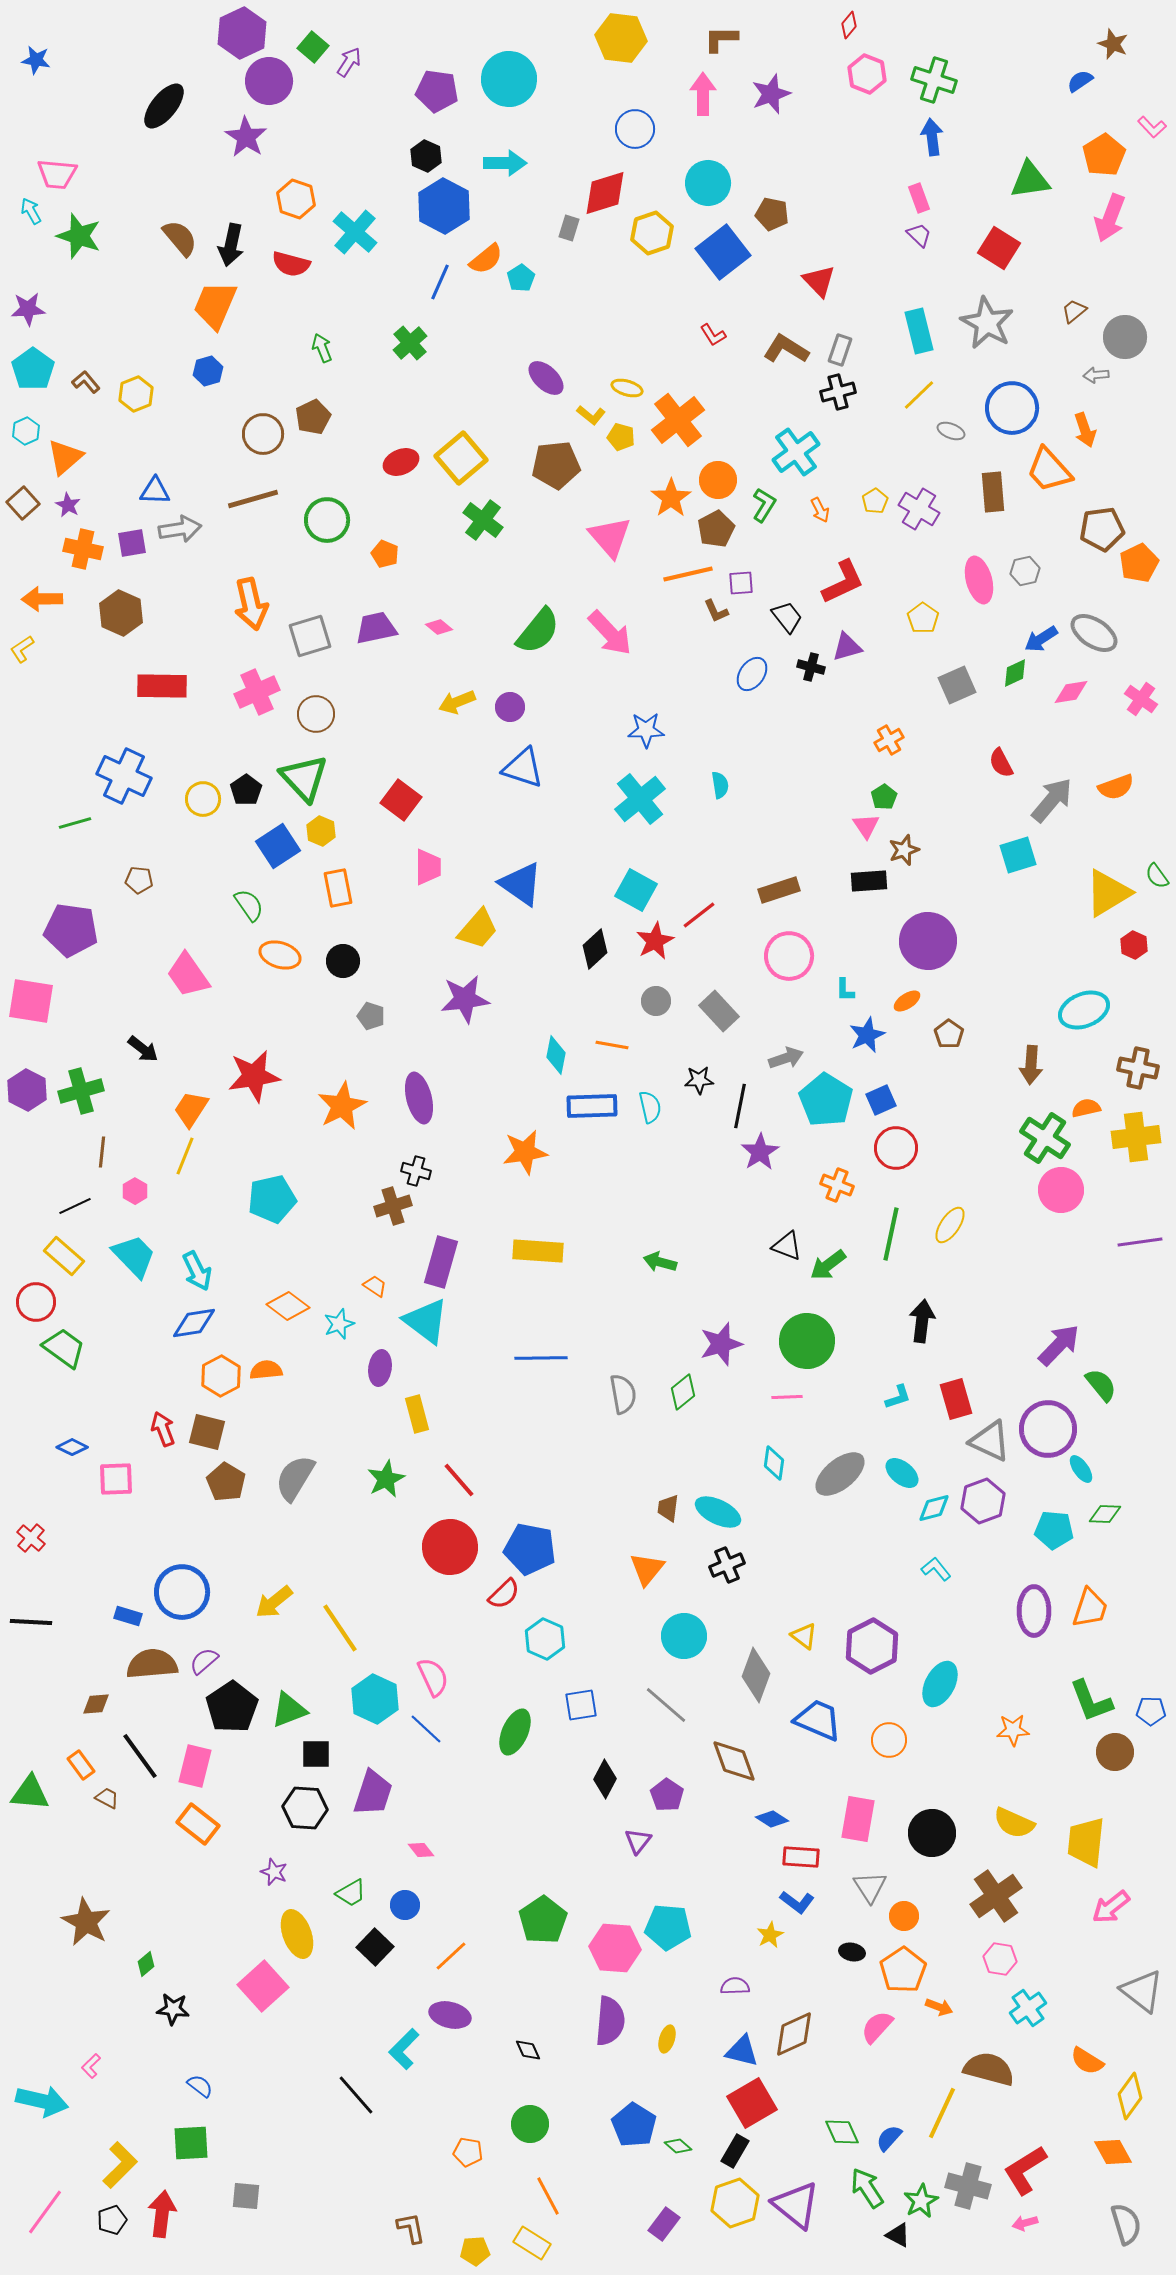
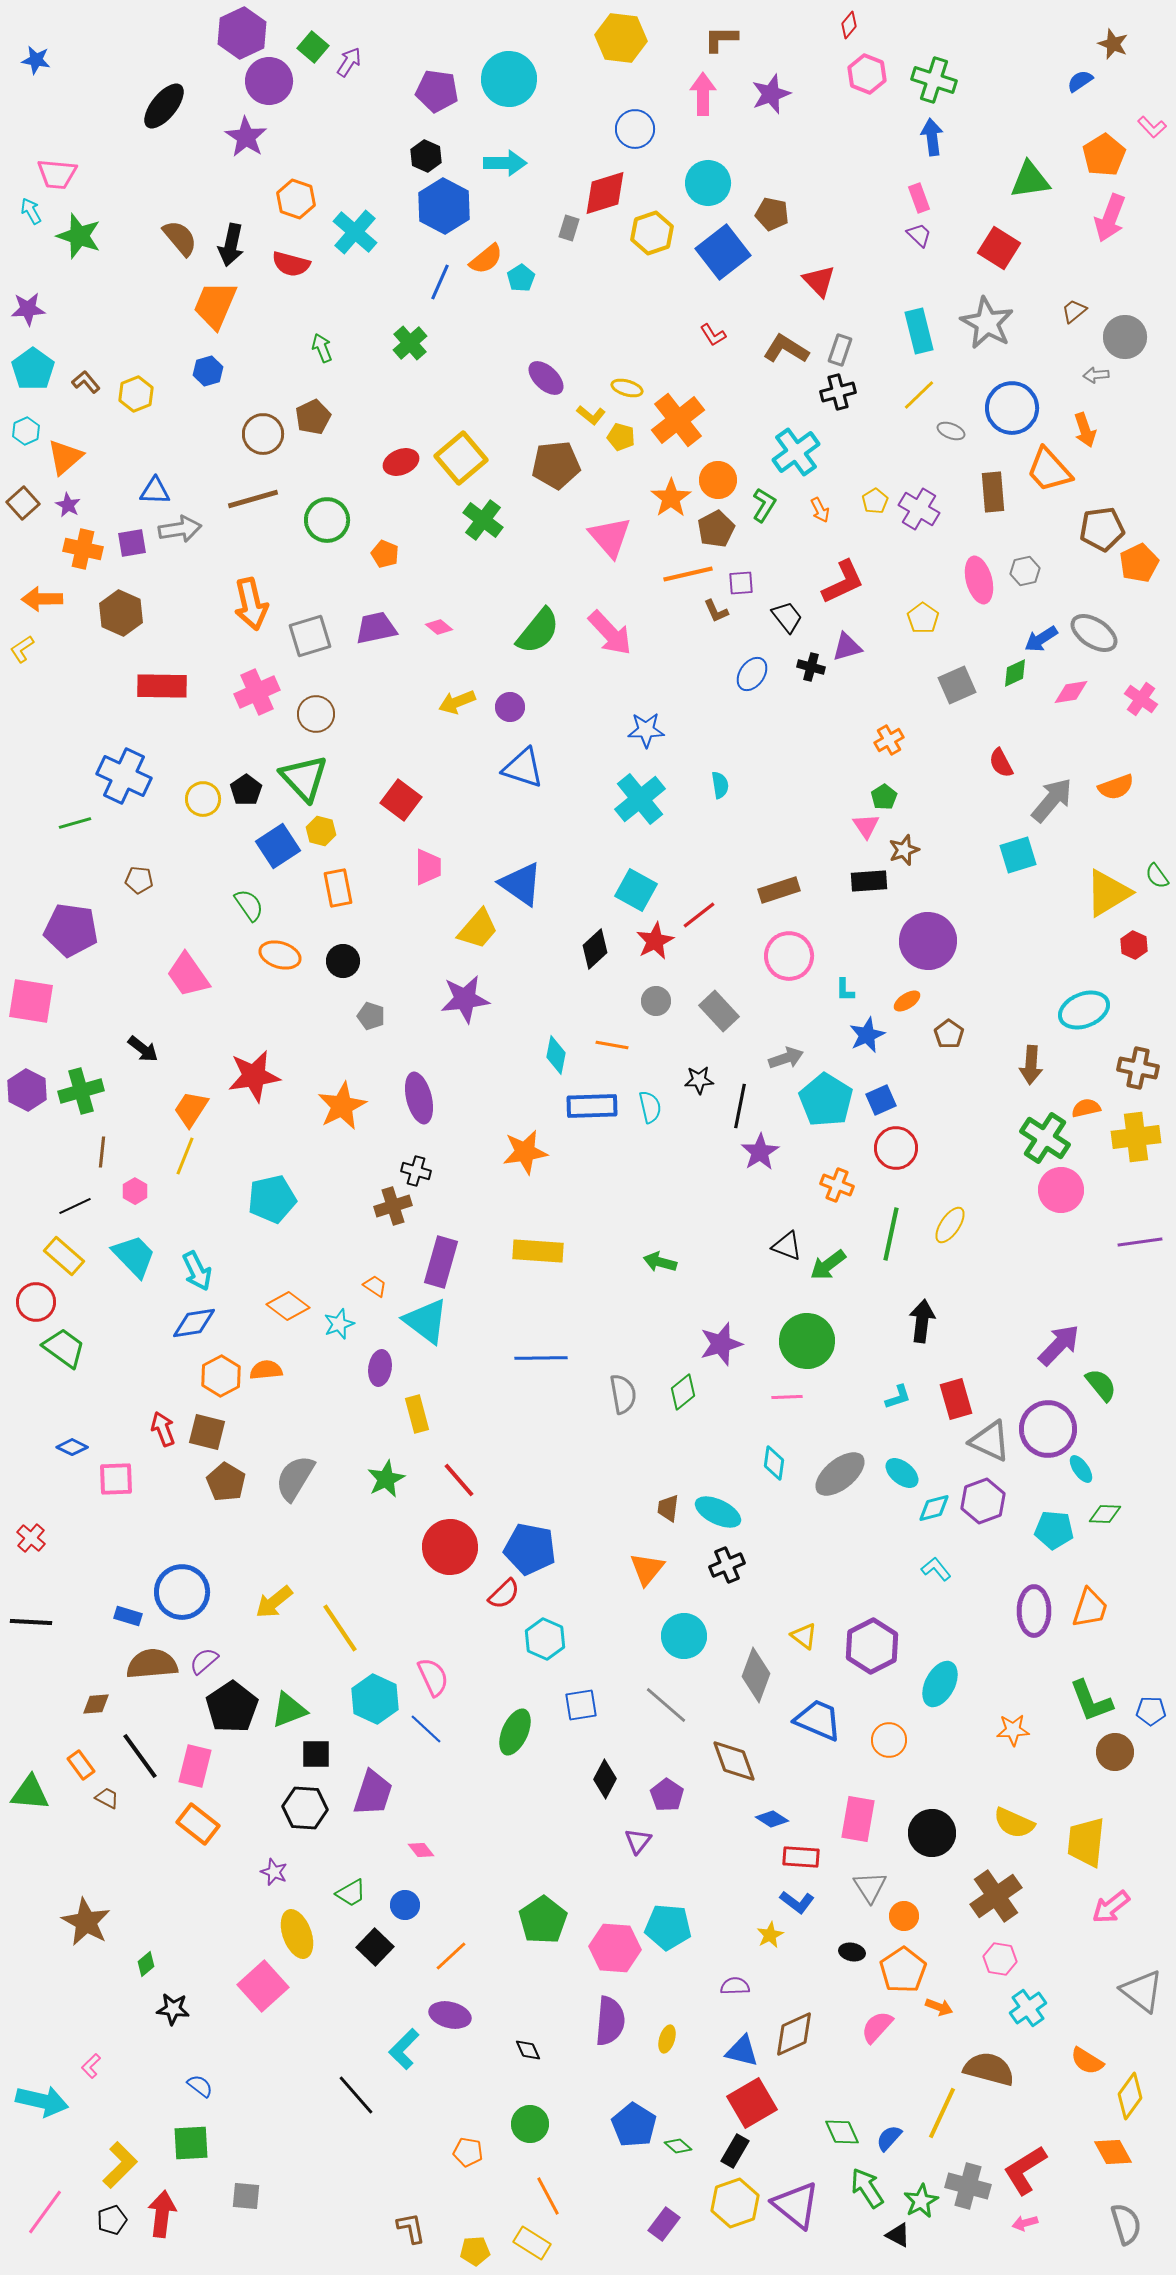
yellow hexagon at (321, 831): rotated 8 degrees counterclockwise
